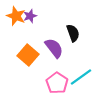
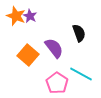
purple star: rotated 24 degrees counterclockwise
black semicircle: moved 6 px right
cyan line: moved 3 px up; rotated 65 degrees clockwise
